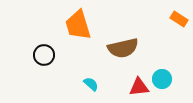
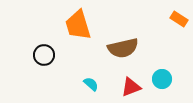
red triangle: moved 8 px left; rotated 15 degrees counterclockwise
